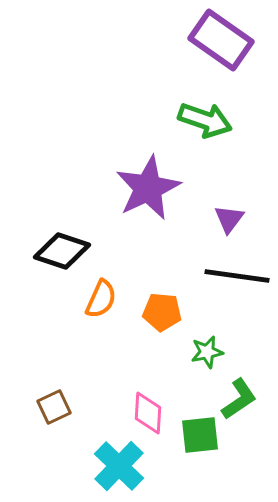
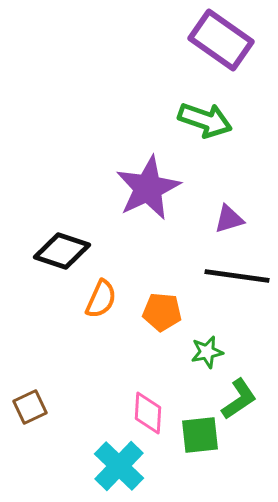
purple triangle: rotated 36 degrees clockwise
brown square: moved 24 px left
